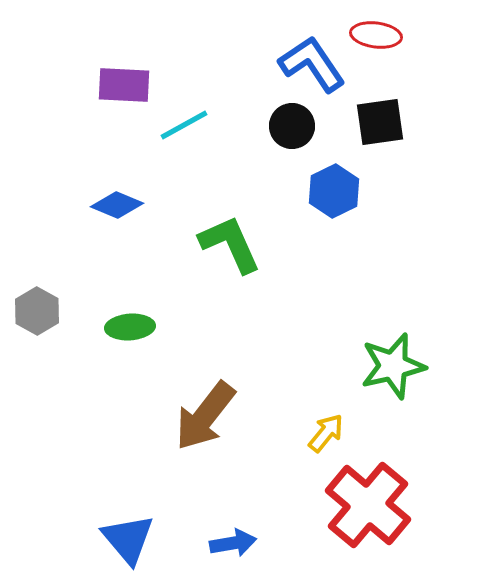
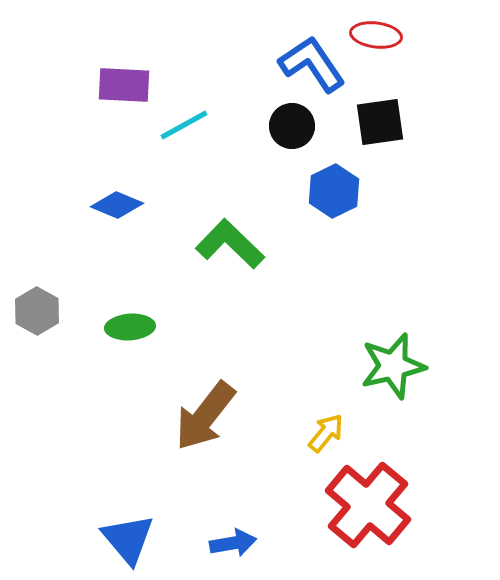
green L-shape: rotated 22 degrees counterclockwise
